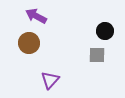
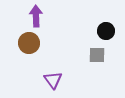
purple arrow: rotated 60 degrees clockwise
black circle: moved 1 px right
purple triangle: moved 3 px right; rotated 18 degrees counterclockwise
